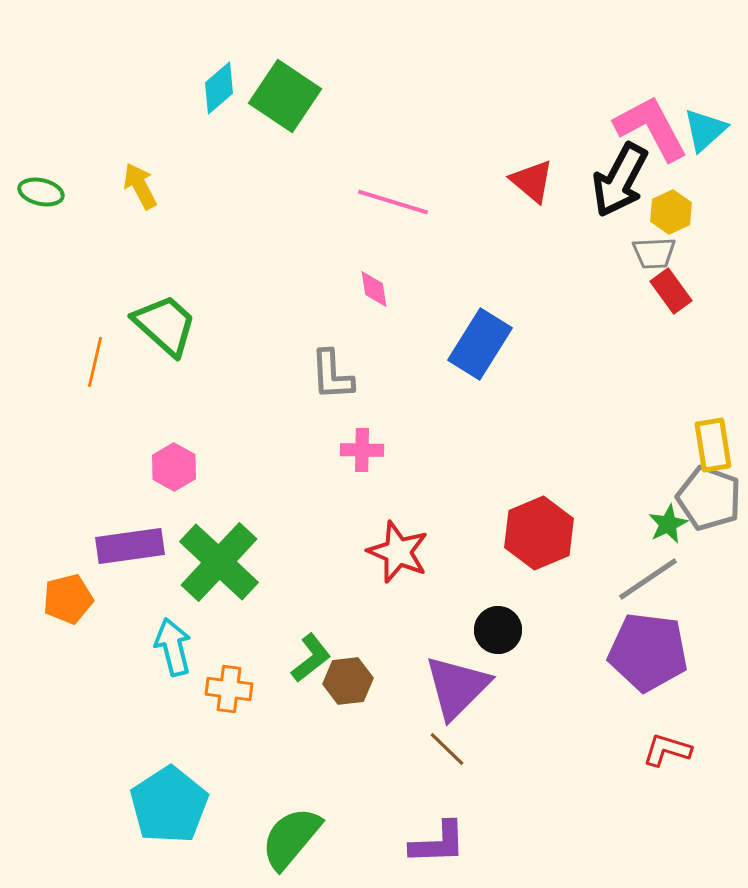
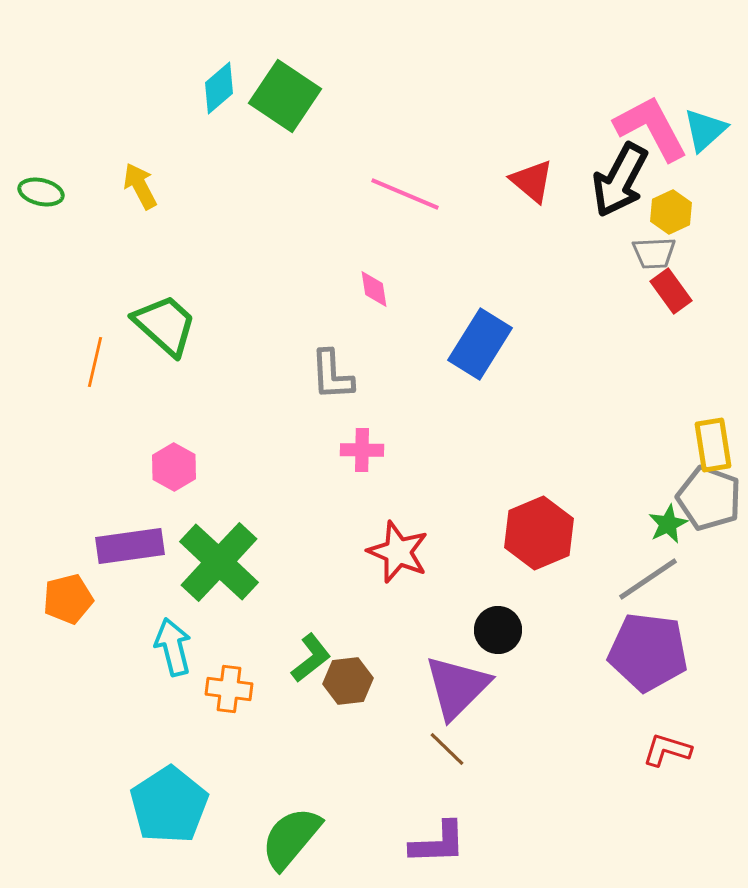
pink line: moved 12 px right, 8 px up; rotated 6 degrees clockwise
